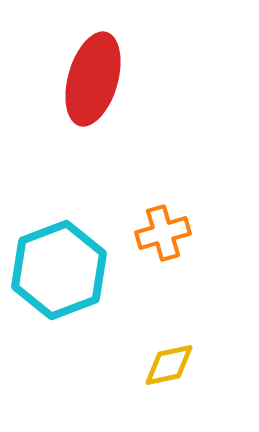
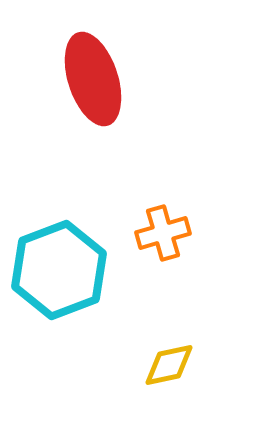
red ellipse: rotated 34 degrees counterclockwise
